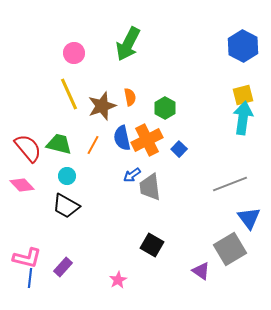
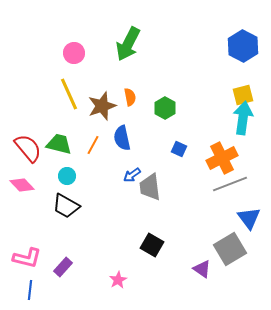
orange cross: moved 75 px right, 18 px down
blue square: rotated 21 degrees counterclockwise
purple triangle: moved 1 px right, 2 px up
blue line: moved 12 px down
